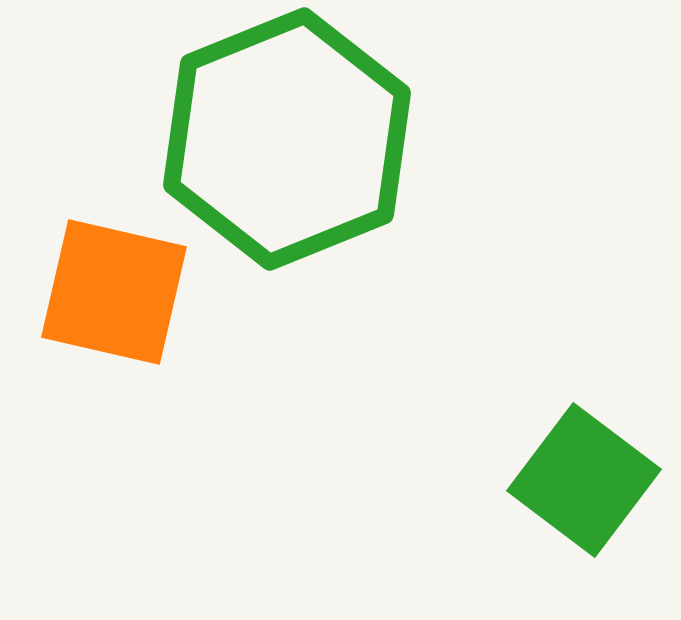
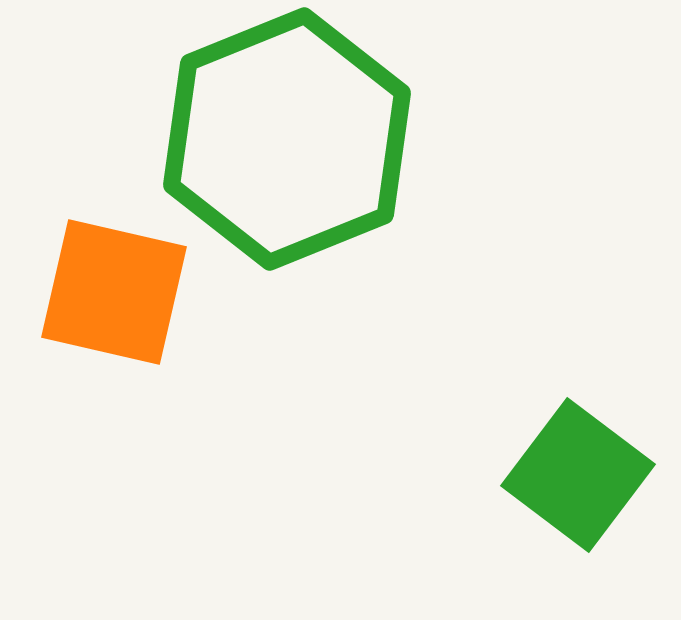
green square: moved 6 px left, 5 px up
